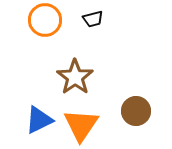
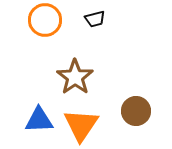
black trapezoid: moved 2 px right
blue triangle: rotated 24 degrees clockwise
